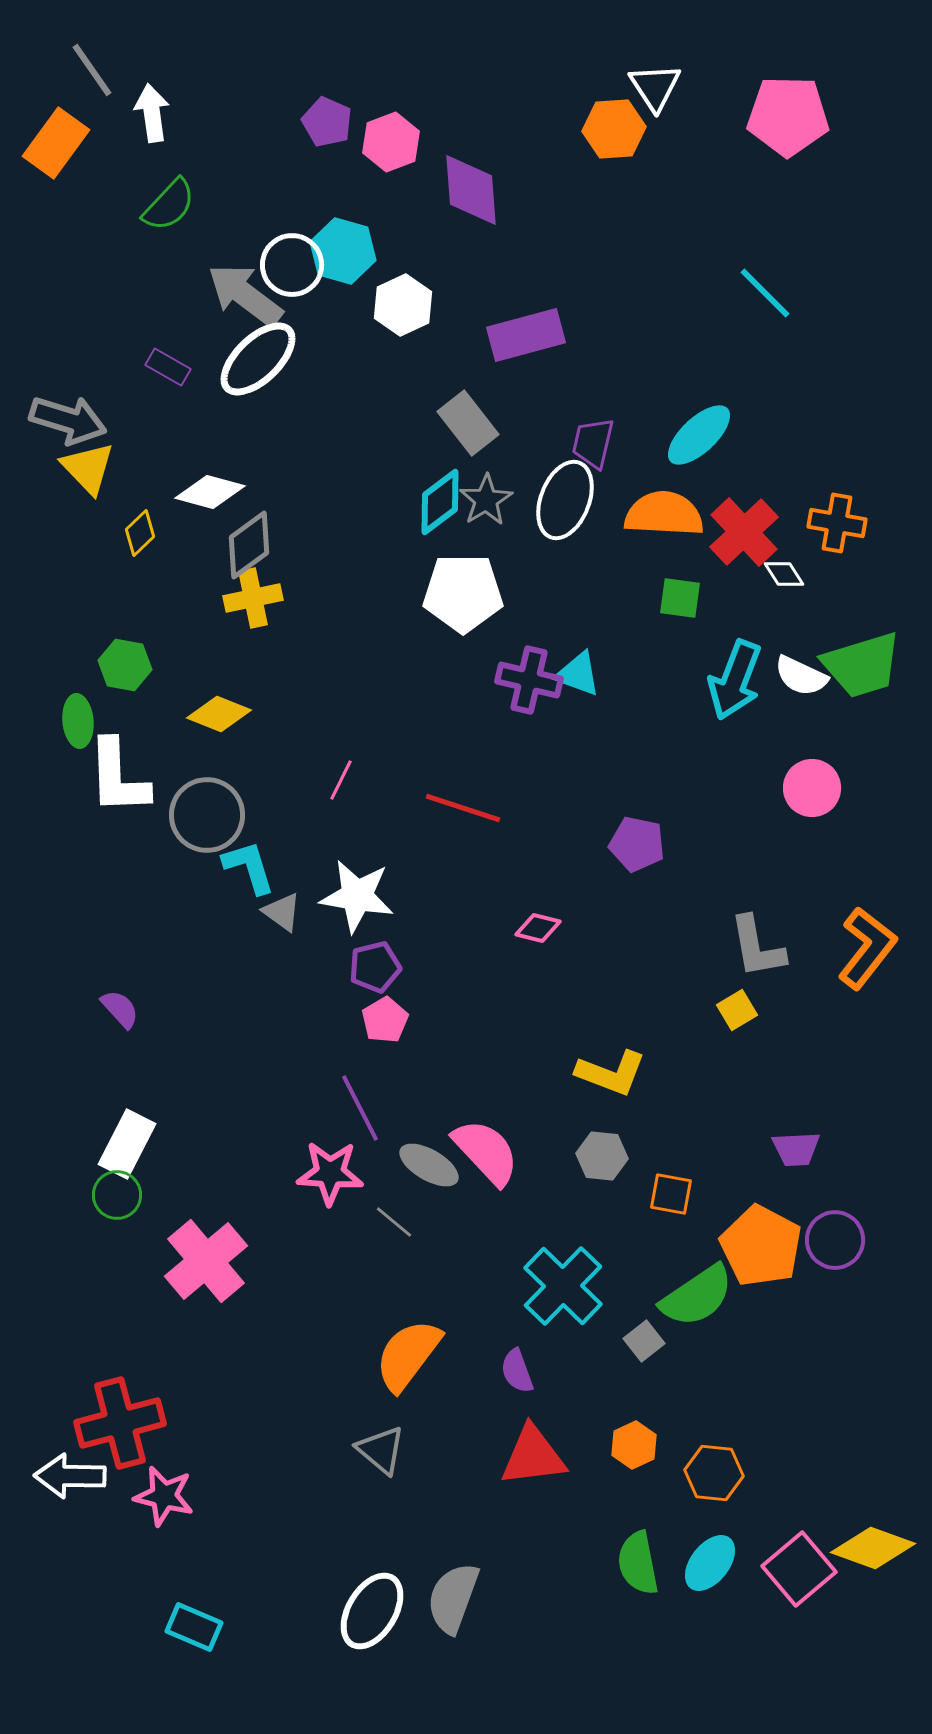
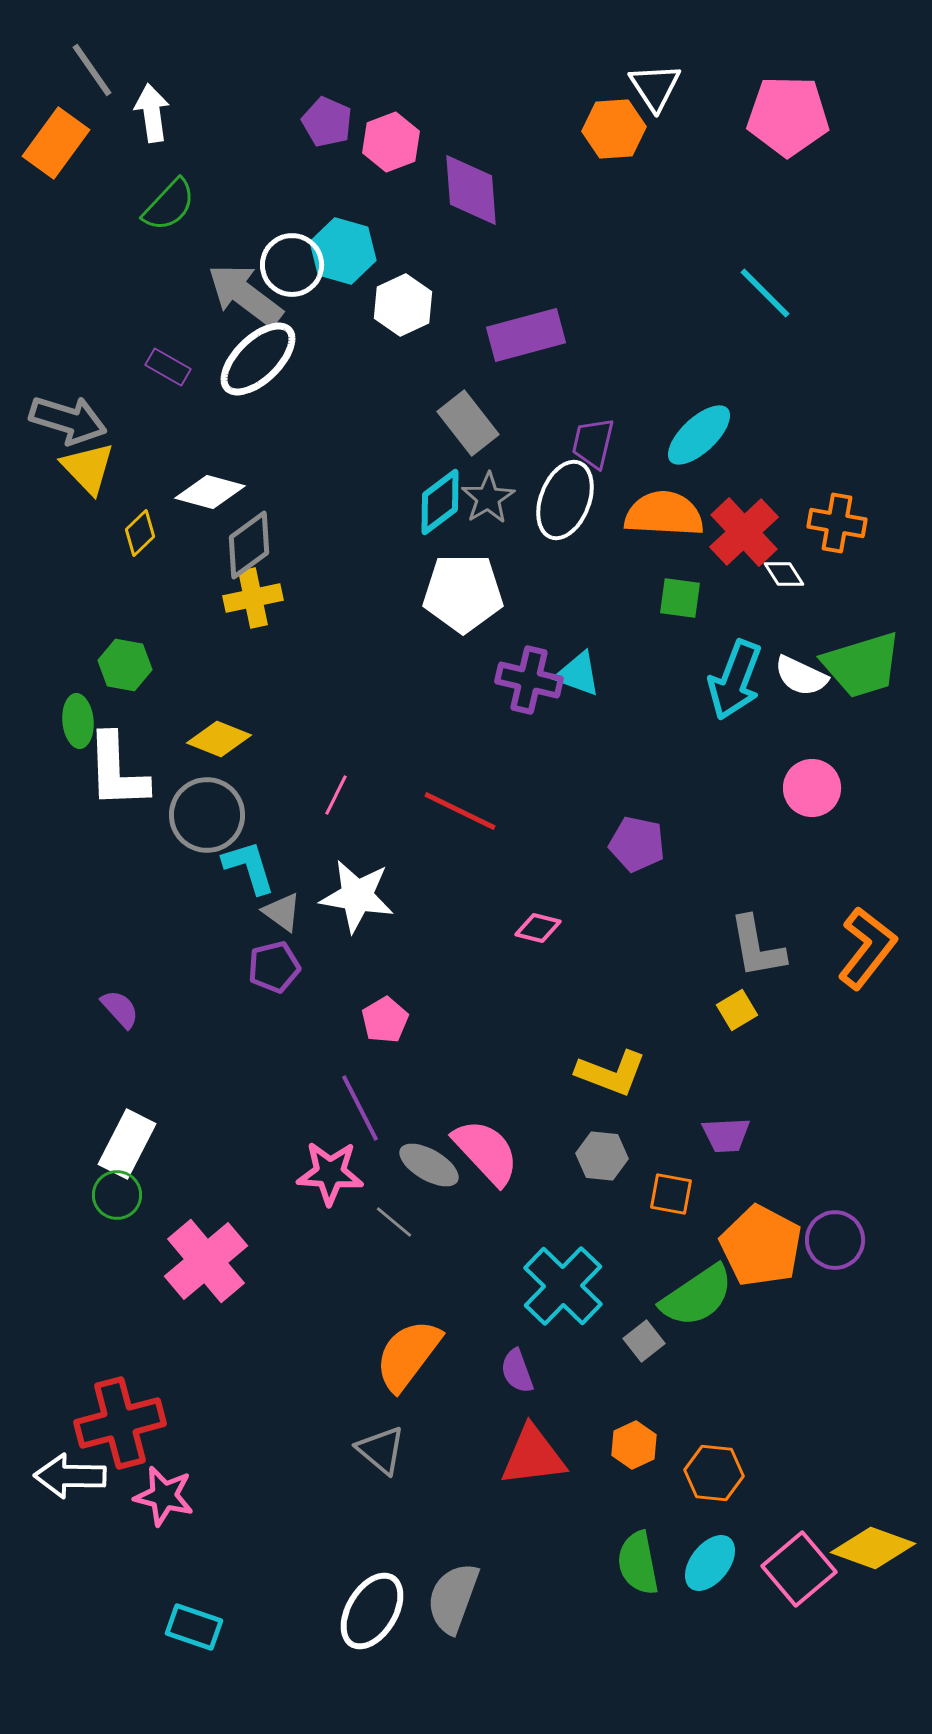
gray star at (486, 500): moved 2 px right, 2 px up
yellow diamond at (219, 714): moved 25 px down
white L-shape at (118, 777): moved 1 px left, 6 px up
pink line at (341, 780): moved 5 px left, 15 px down
red line at (463, 808): moved 3 px left, 3 px down; rotated 8 degrees clockwise
purple pentagon at (375, 967): moved 101 px left
purple trapezoid at (796, 1149): moved 70 px left, 14 px up
cyan rectangle at (194, 1627): rotated 4 degrees counterclockwise
